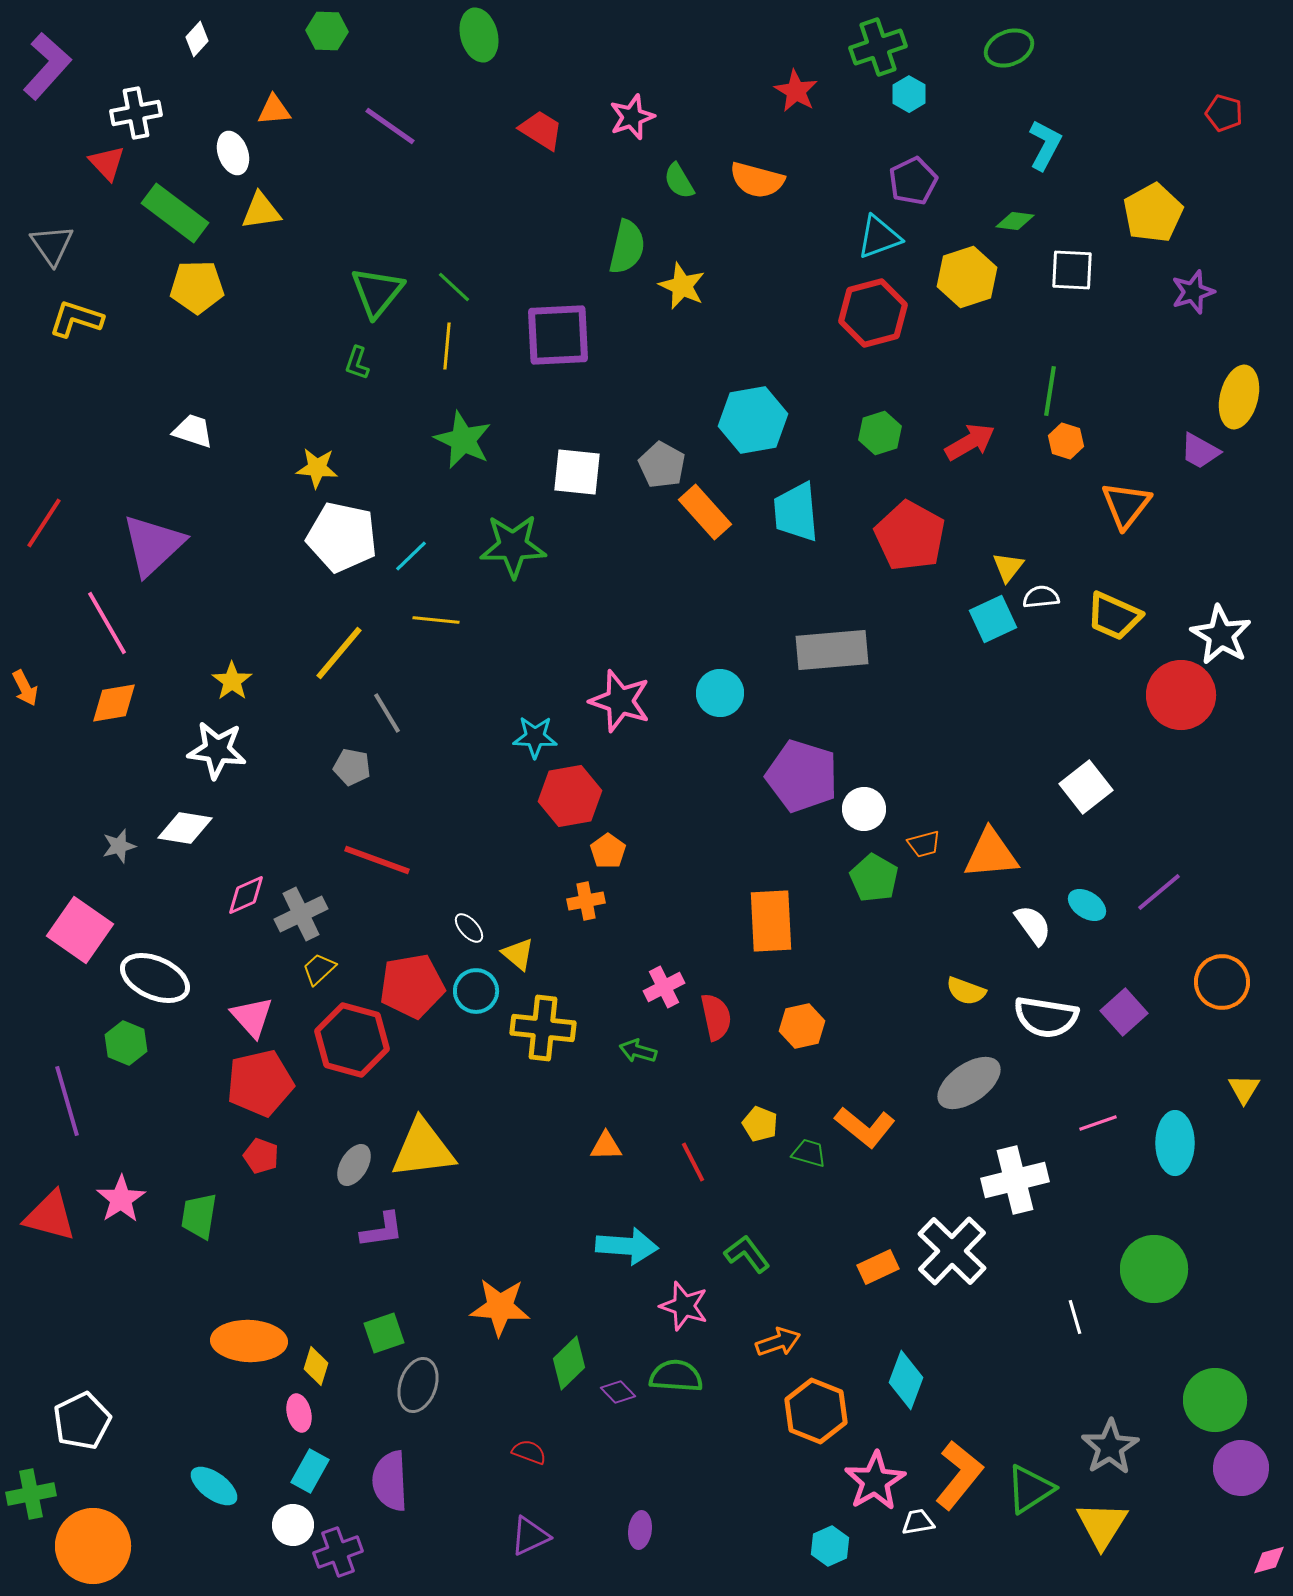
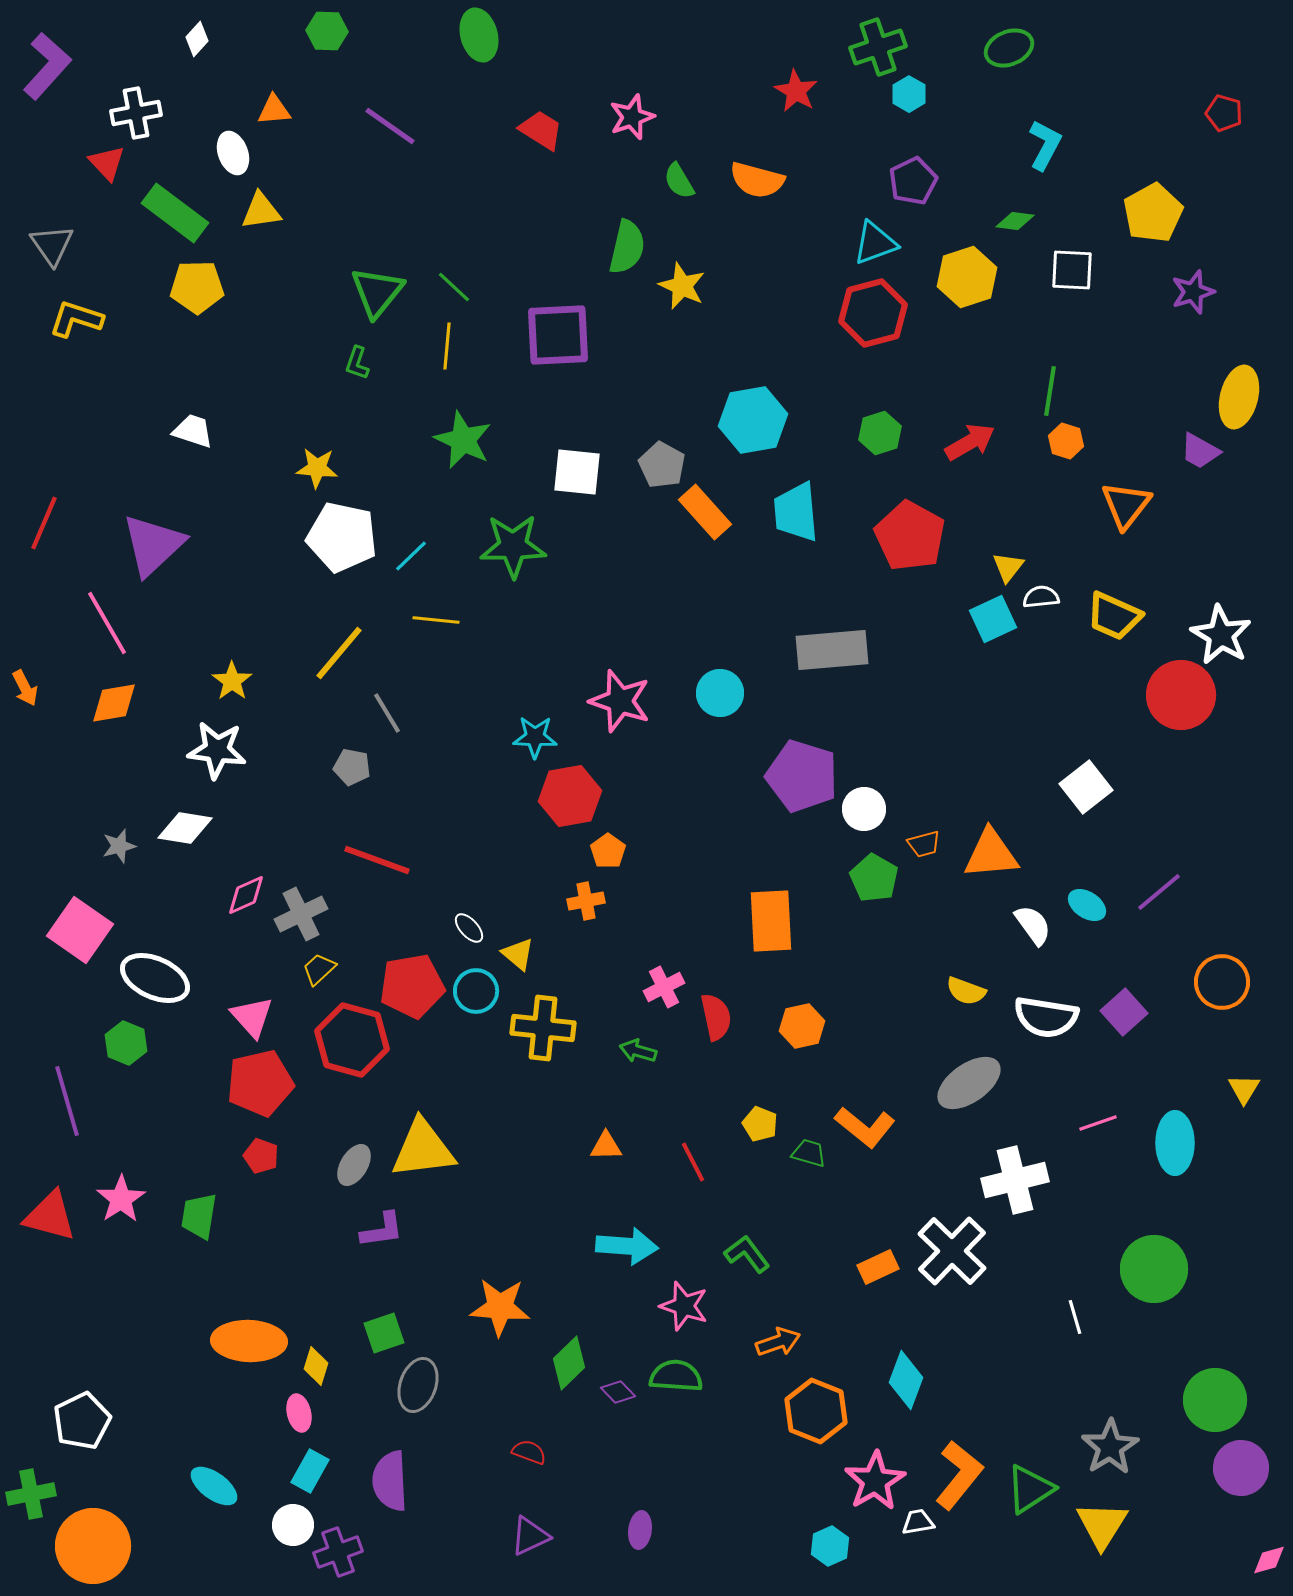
cyan triangle at (879, 237): moved 4 px left, 6 px down
red line at (44, 523): rotated 10 degrees counterclockwise
